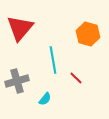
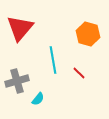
red line: moved 3 px right, 5 px up
cyan semicircle: moved 7 px left
